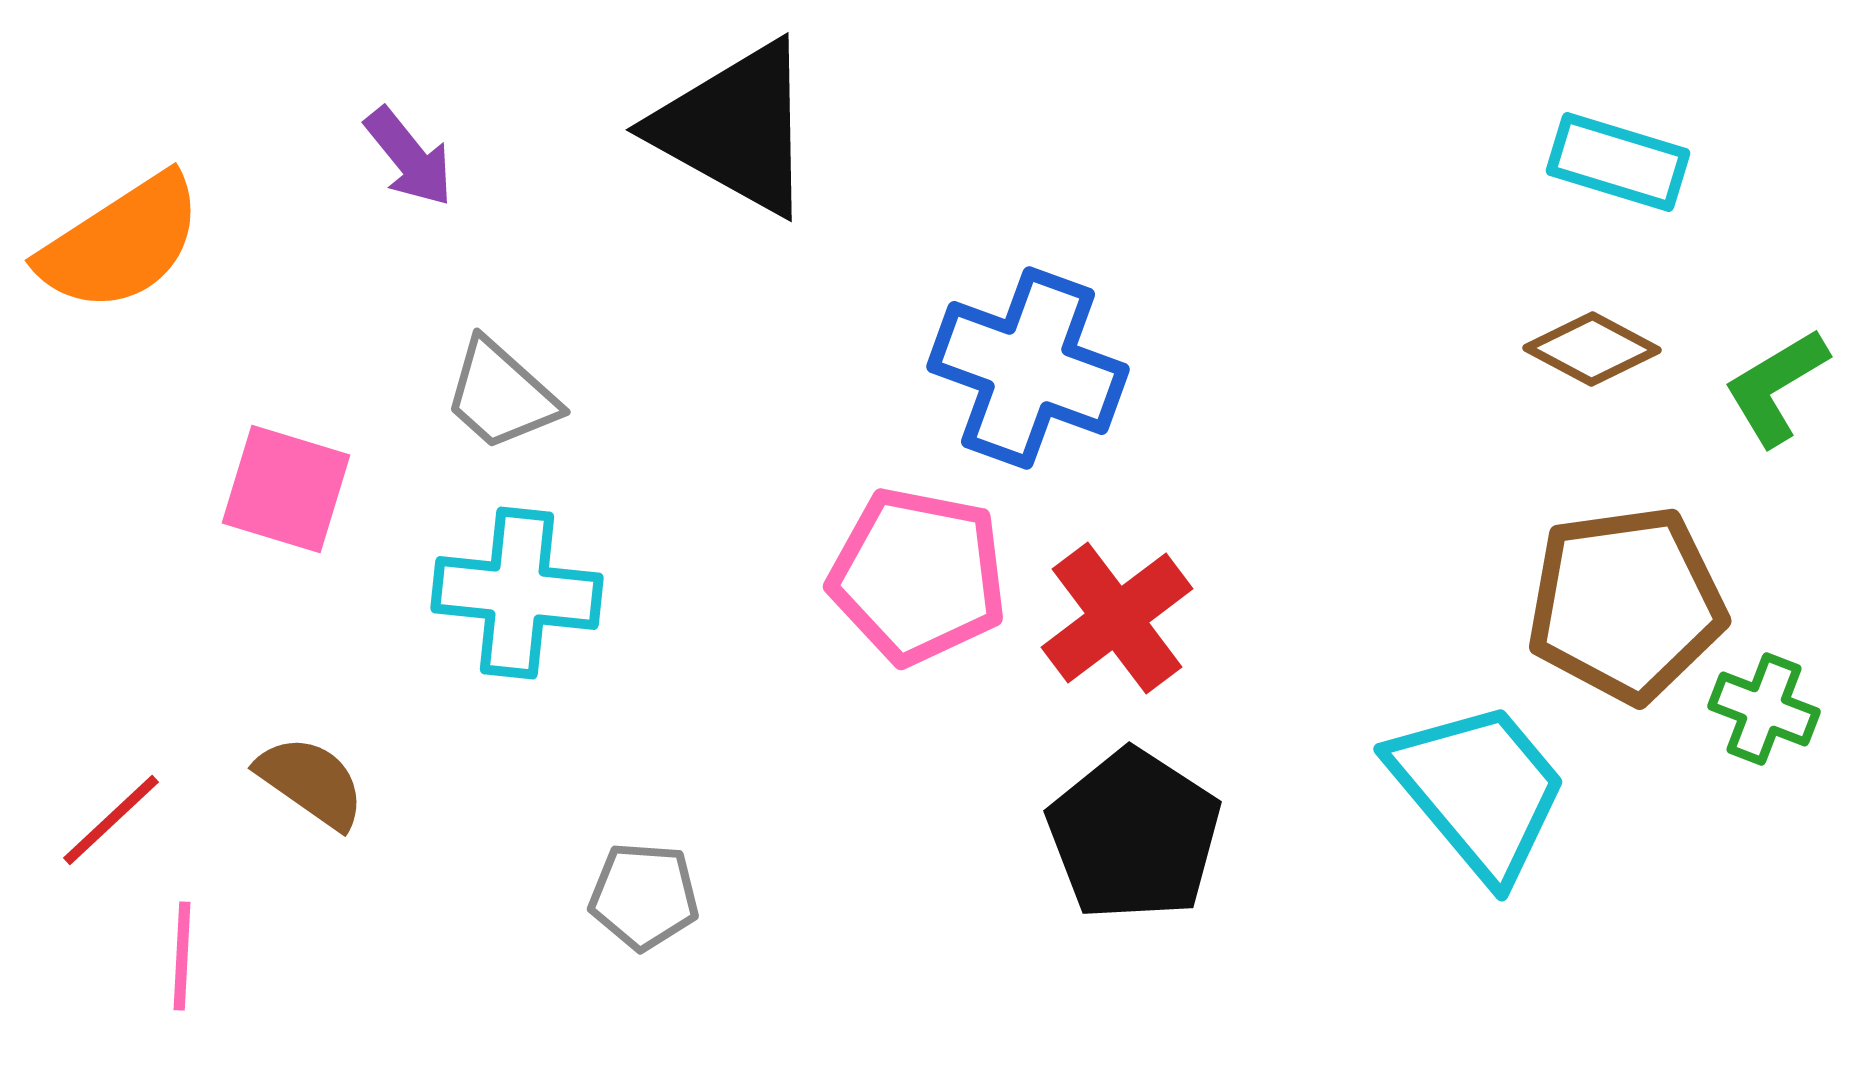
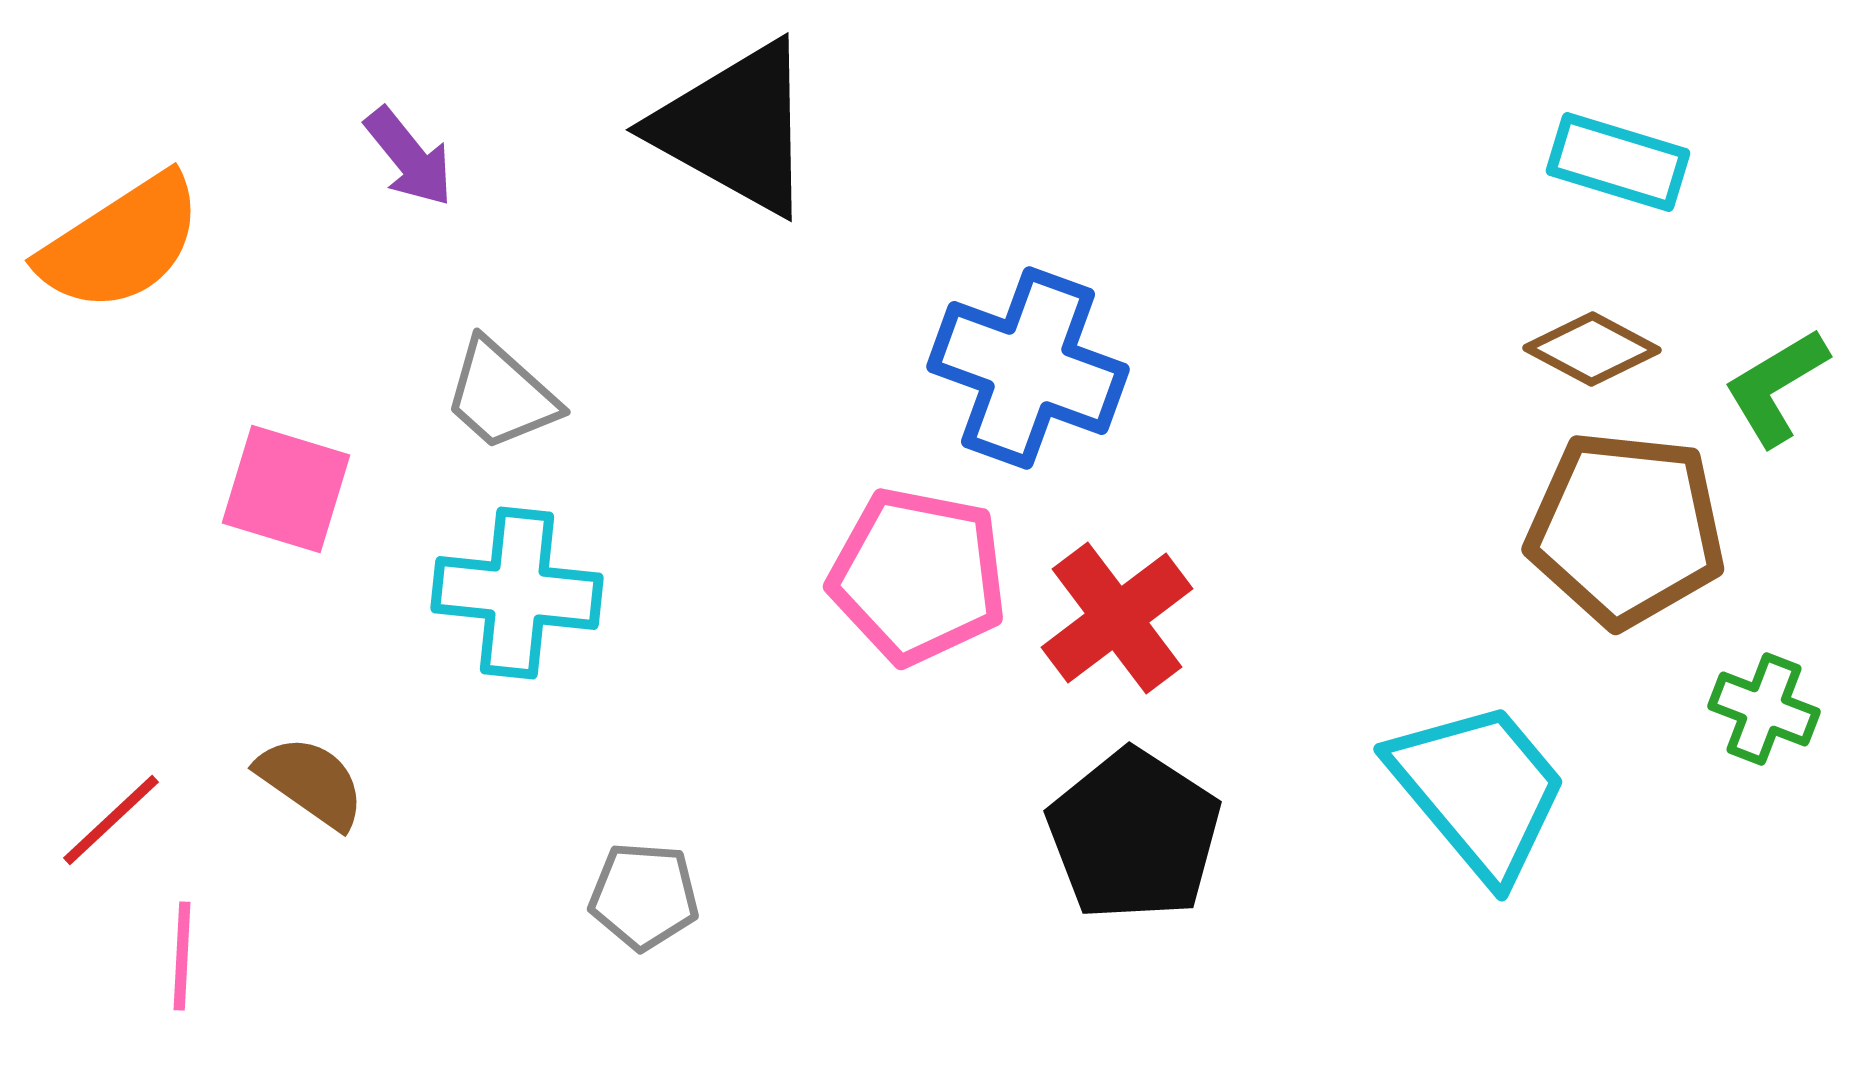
brown pentagon: moved 75 px up; rotated 14 degrees clockwise
